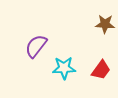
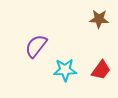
brown star: moved 6 px left, 5 px up
cyan star: moved 1 px right, 2 px down
